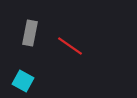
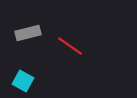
gray rectangle: moved 2 px left; rotated 65 degrees clockwise
